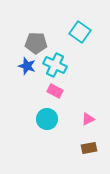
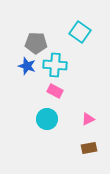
cyan cross: rotated 20 degrees counterclockwise
